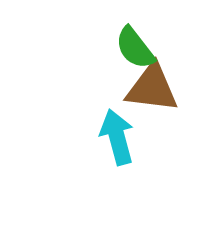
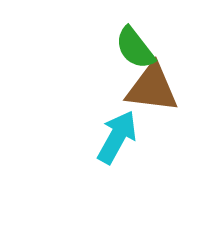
cyan arrow: rotated 44 degrees clockwise
